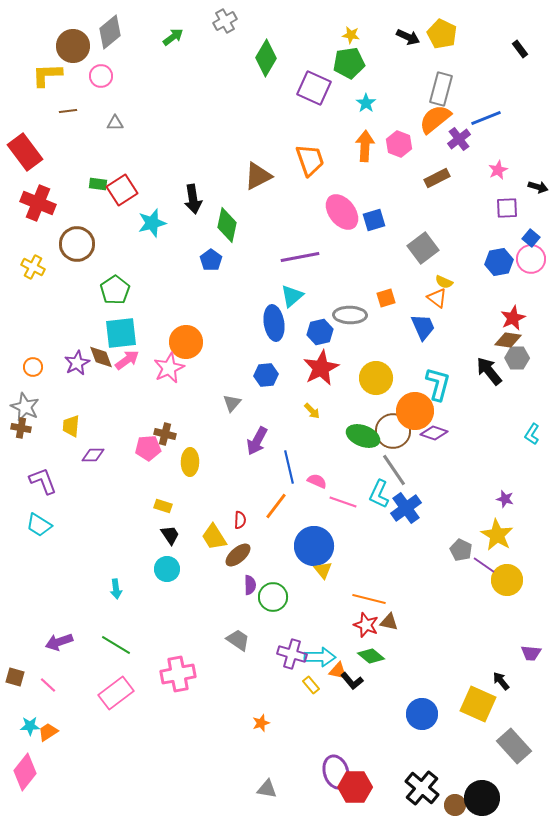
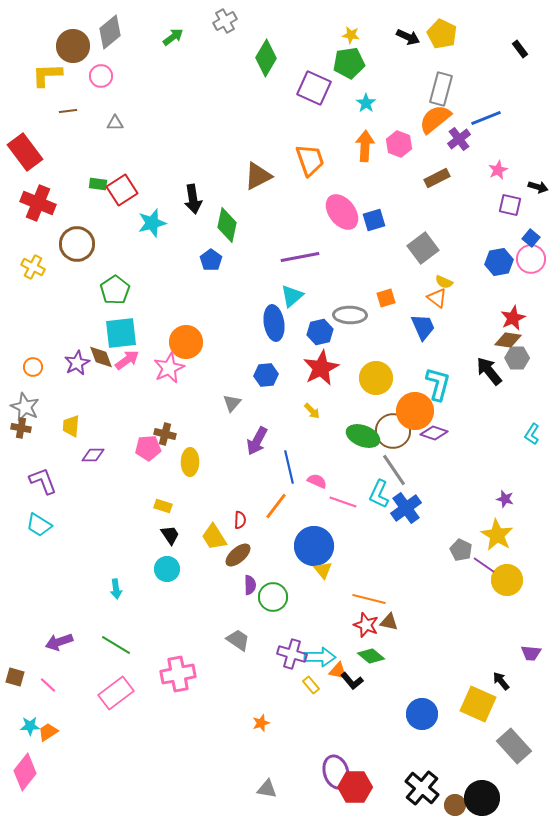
purple square at (507, 208): moved 3 px right, 3 px up; rotated 15 degrees clockwise
